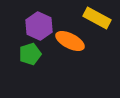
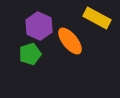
orange ellipse: rotated 24 degrees clockwise
